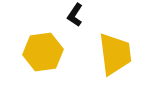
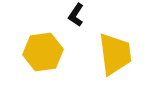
black L-shape: moved 1 px right
